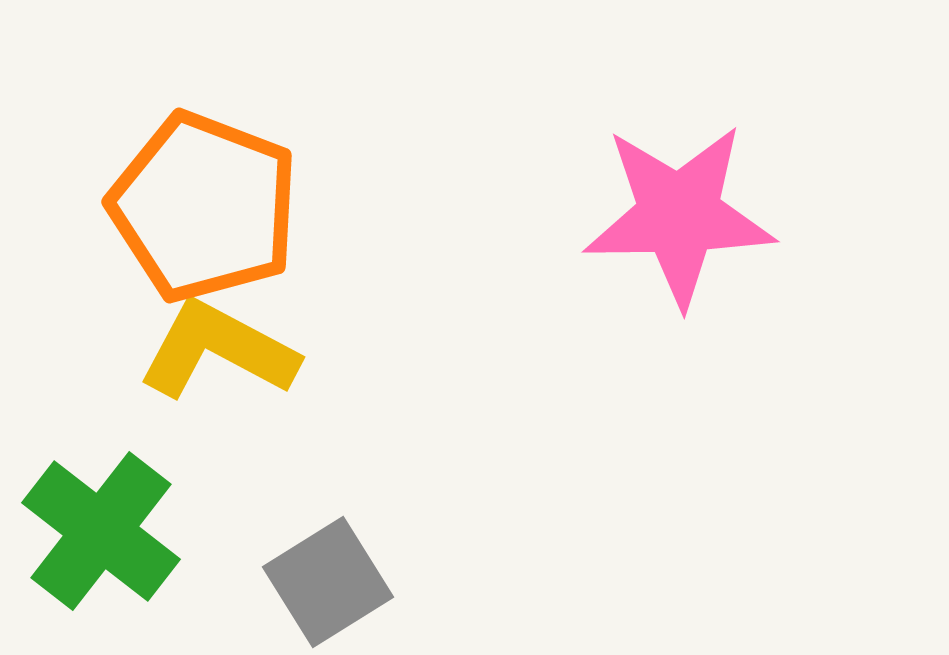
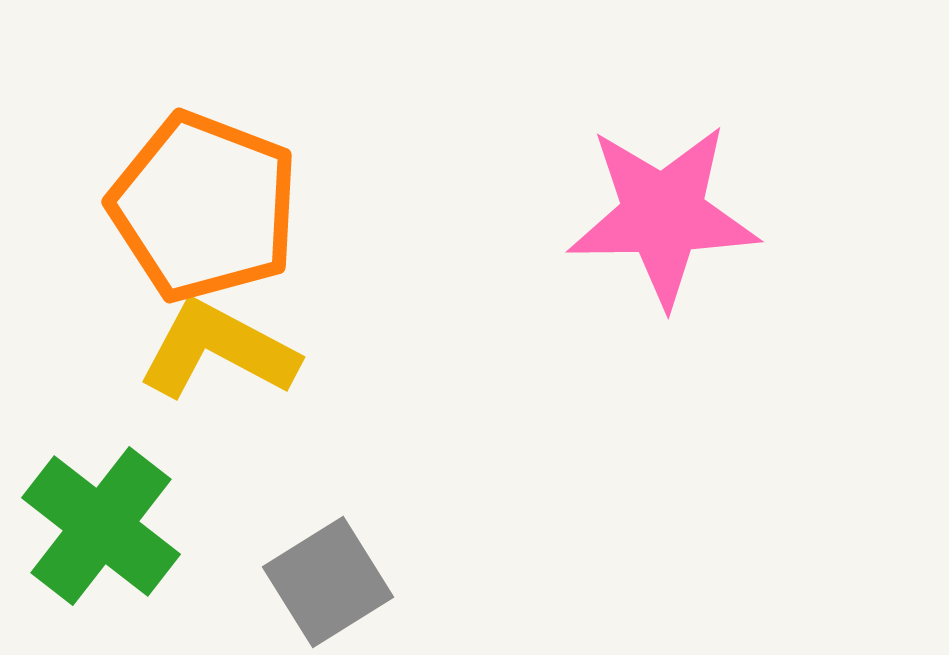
pink star: moved 16 px left
green cross: moved 5 px up
